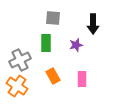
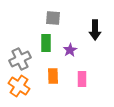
black arrow: moved 2 px right, 6 px down
purple star: moved 6 px left, 5 px down; rotated 16 degrees counterclockwise
gray cross: moved 1 px up
orange rectangle: rotated 28 degrees clockwise
orange cross: moved 2 px right
